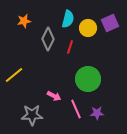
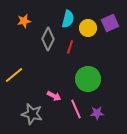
gray star: moved 1 px up; rotated 15 degrees clockwise
